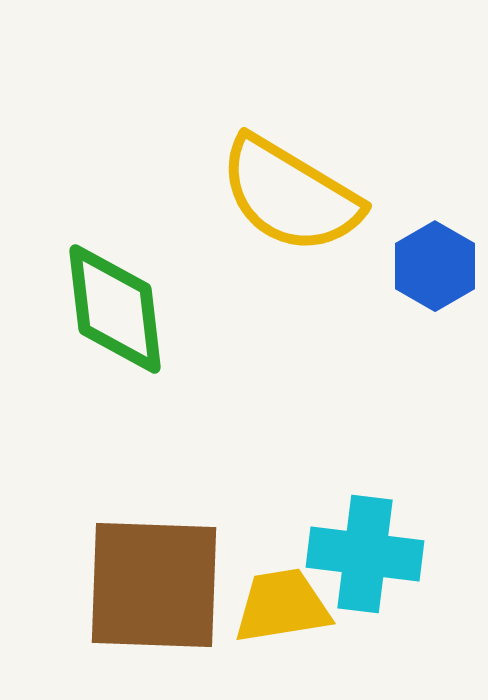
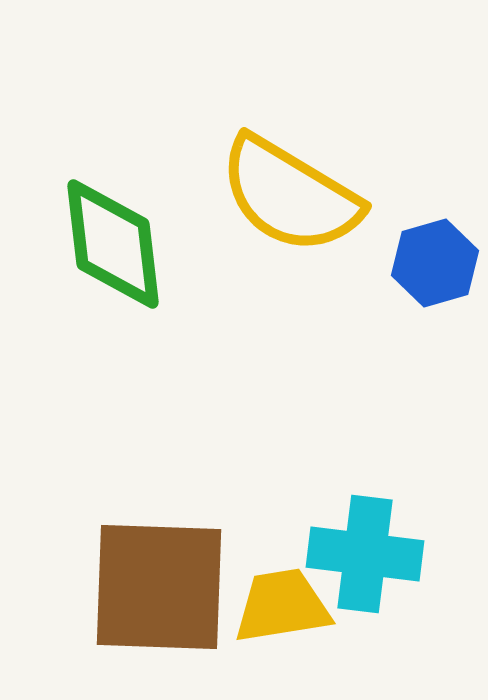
blue hexagon: moved 3 px up; rotated 14 degrees clockwise
green diamond: moved 2 px left, 65 px up
brown square: moved 5 px right, 2 px down
